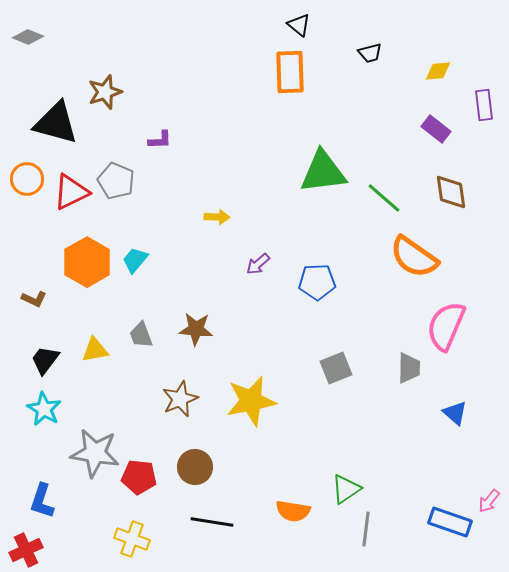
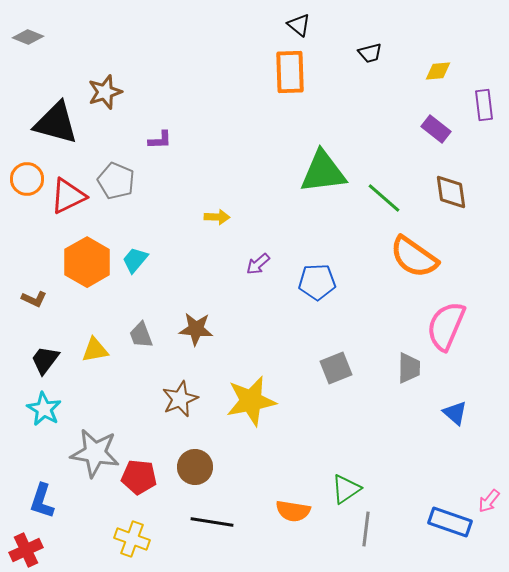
red triangle at (71, 192): moved 3 px left, 4 px down
